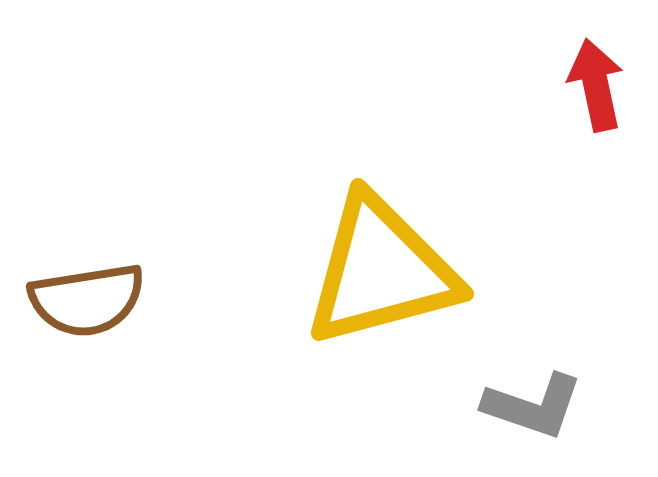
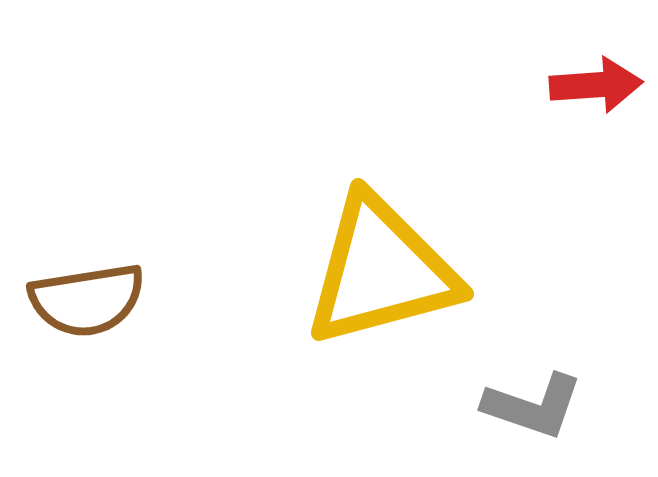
red arrow: rotated 98 degrees clockwise
